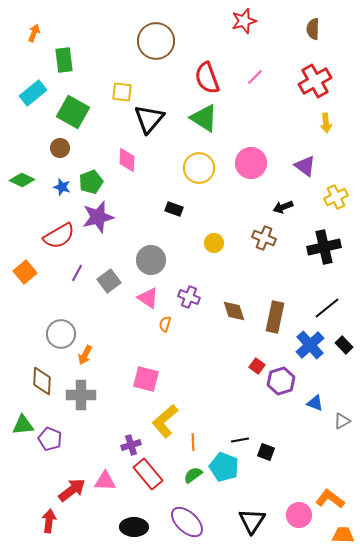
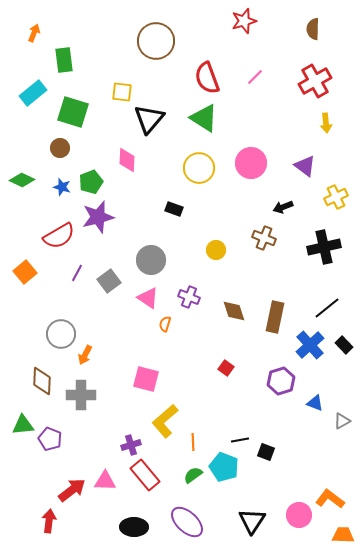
green square at (73, 112): rotated 12 degrees counterclockwise
yellow circle at (214, 243): moved 2 px right, 7 px down
red square at (257, 366): moved 31 px left, 2 px down
red rectangle at (148, 474): moved 3 px left, 1 px down
